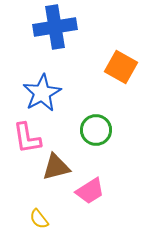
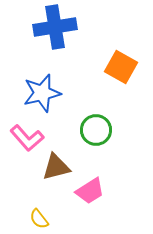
blue star: rotated 15 degrees clockwise
pink L-shape: rotated 32 degrees counterclockwise
